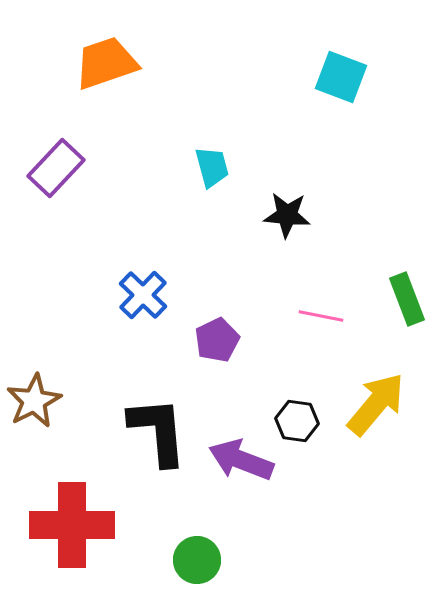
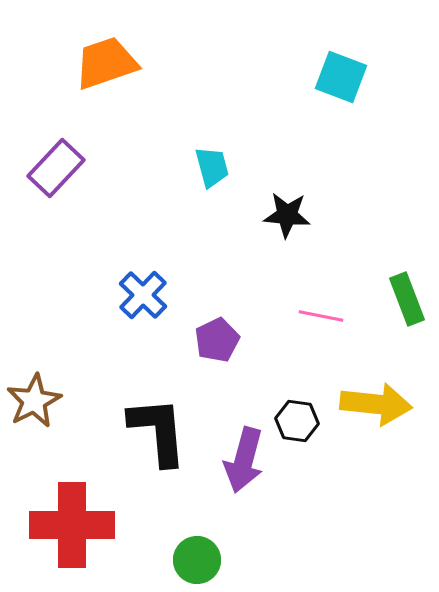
yellow arrow: rotated 56 degrees clockwise
purple arrow: moved 3 px right; rotated 96 degrees counterclockwise
